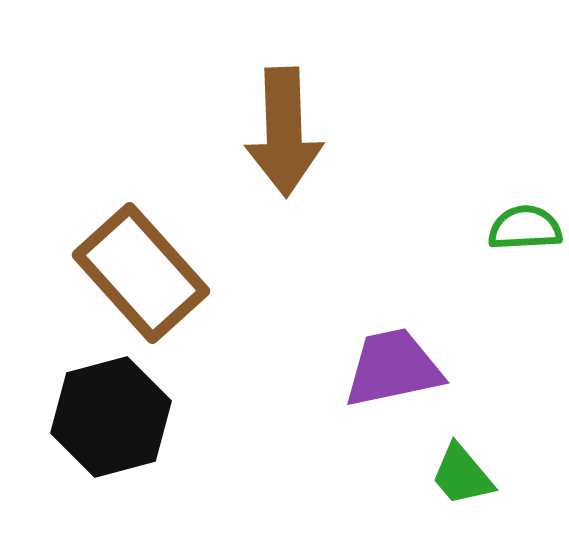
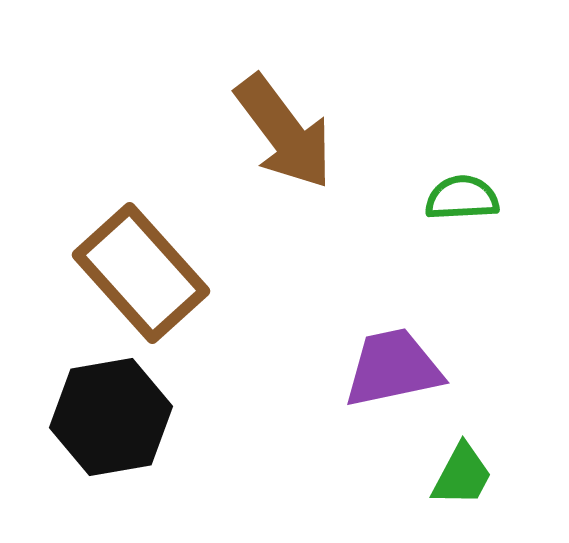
brown arrow: rotated 35 degrees counterclockwise
green semicircle: moved 63 px left, 30 px up
black hexagon: rotated 5 degrees clockwise
green trapezoid: rotated 112 degrees counterclockwise
